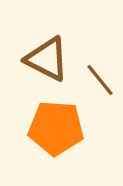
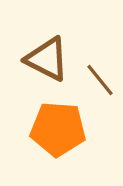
orange pentagon: moved 2 px right, 1 px down
